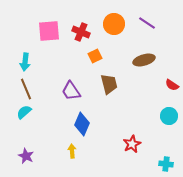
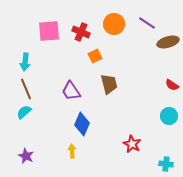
brown ellipse: moved 24 px right, 18 px up
red star: rotated 18 degrees counterclockwise
